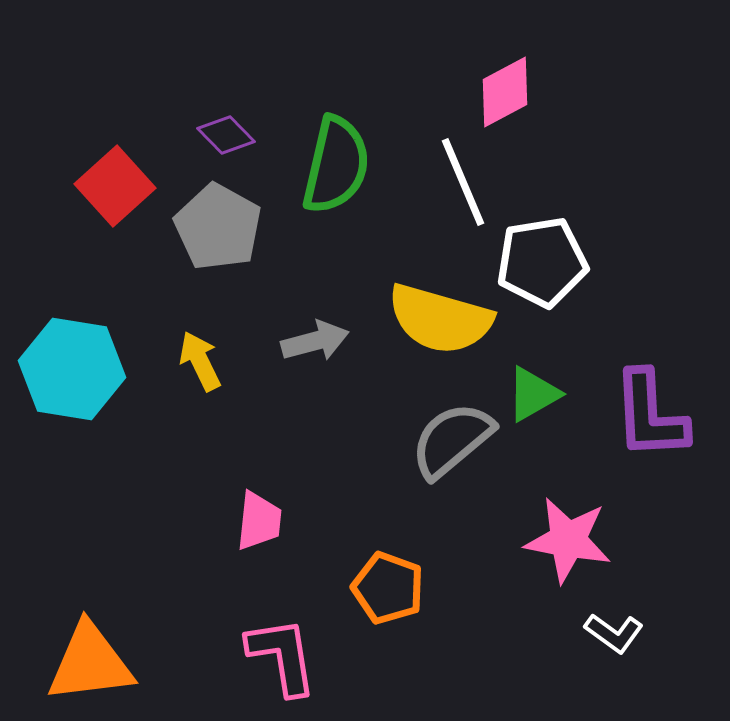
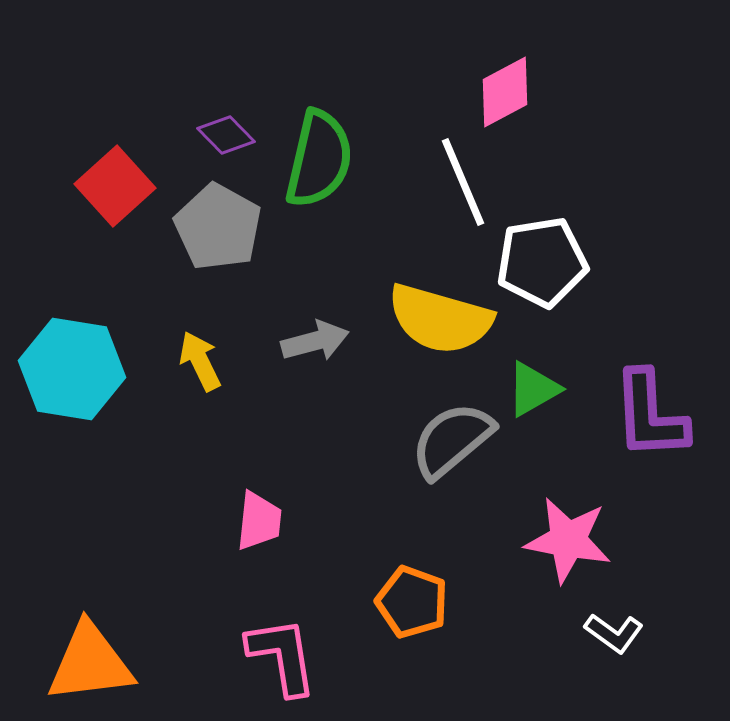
green semicircle: moved 17 px left, 6 px up
green triangle: moved 5 px up
orange pentagon: moved 24 px right, 14 px down
